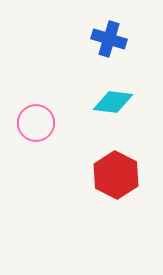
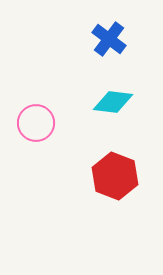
blue cross: rotated 20 degrees clockwise
red hexagon: moved 1 px left, 1 px down; rotated 6 degrees counterclockwise
